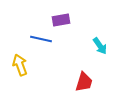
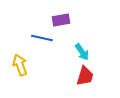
blue line: moved 1 px right, 1 px up
cyan arrow: moved 18 px left, 6 px down
red trapezoid: moved 1 px right, 6 px up
